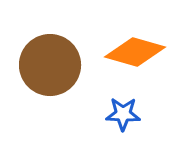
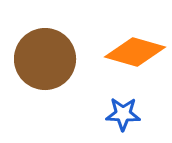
brown circle: moved 5 px left, 6 px up
